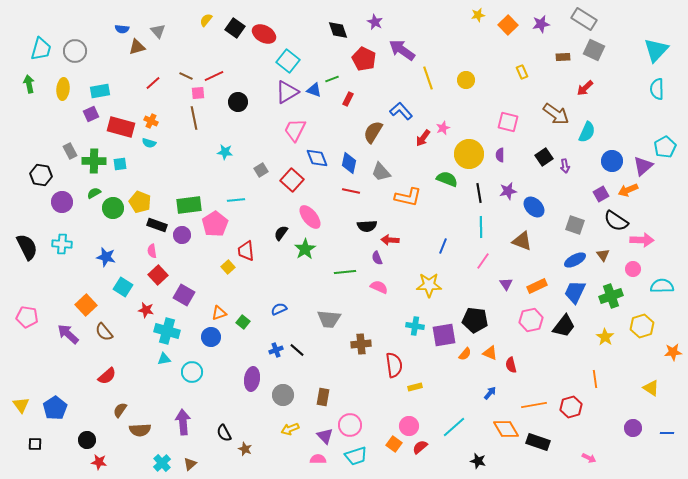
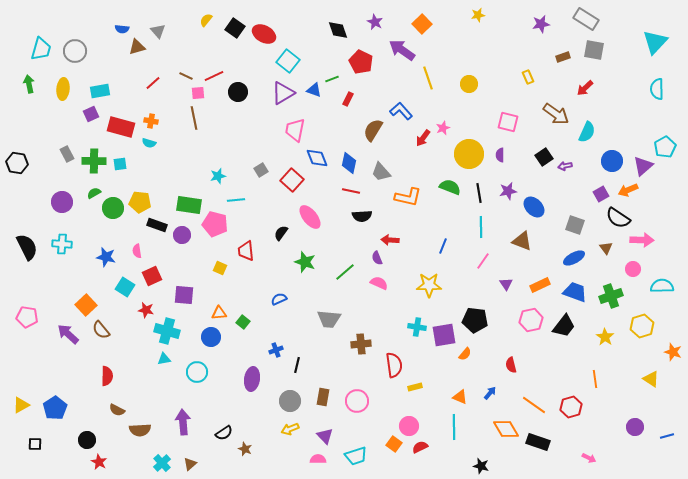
gray rectangle at (584, 19): moved 2 px right
orange square at (508, 25): moved 86 px left, 1 px up
gray square at (594, 50): rotated 15 degrees counterclockwise
cyan triangle at (656, 50): moved 1 px left, 8 px up
brown rectangle at (563, 57): rotated 16 degrees counterclockwise
red pentagon at (364, 59): moved 3 px left, 3 px down
yellow rectangle at (522, 72): moved 6 px right, 5 px down
yellow circle at (466, 80): moved 3 px right, 4 px down
purple triangle at (287, 92): moved 4 px left, 1 px down
black circle at (238, 102): moved 10 px up
orange cross at (151, 121): rotated 16 degrees counterclockwise
pink trapezoid at (295, 130): rotated 15 degrees counterclockwise
brown semicircle at (373, 132): moved 2 px up
gray rectangle at (70, 151): moved 3 px left, 3 px down
cyan star at (225, 152): moved 7 px left, 24 px down; rotated 21 degrees counterclockwise
purple arrow at (565, 166): rotated 88 degrees clockwise
black hexagon at (41, 175): moved 24 px left, 12 px up
green semicircle at (447, 179): moved 3 px right, 8 px down
yellow pentagon at (140, 202): rotated 15 degrees counterclockwise
green rectangle at (189, 205): rotated 15 degrees clockwise
black semicircle at (616, 221): moved 2 px right, 3 px up
pink pentagon at (215, 224): rotated 25 degrees counterclockwise
black semicircle at (367, 226): moved 5 px left, 10 px up
green star at (305, 249): moved 13 px down; rotated 20 degrees counterclockwise
pink semicircle at (152, 251): moved 15 px left
brown triangle at (603, 255): moved 3 px right, 7 px up
blue ellipse at (575, 260): moved 1 px left, 2 px up
yellow square at (228, 267): moved 8 px left, 1 px down; rotated 24 degrees counterclockwise
green line at (345, 272): rotated 35 degrees counterclockwise
red square at (158, 275): moved 6 px left, 1 px down; rotated 18 degrees clockwise
orange rectangle at (537, 286): moved 3 px right, 1 px up
cyan square at (123, 287): moved 2 px right
pink semicircle at (379, 287): moved 4 px up
blue trapezoid at (575, 292): rotated 85 degrees clockwise
purple square at (184, 295): rotated 25 degrees counterclockwise
blue semicircle at (279, 309): moved 10 px up
orange triangle at (219, 313): rotated 14 degrees clockwise
cyan cross at (415, 326): moved 2 px right, 1 px down
brown semicircle at (104, 332): moved 3 px left, 2 px up
black line at (297, 350): moved 15 px down; rotated 63 degrees clockwise
orange star at (673, 352): rotated 24 degrees clockwise
orange triangle at (490, 353): moved 30 px left, 44 px down
cyan circle at (192, 372): moved 5 px right
red semicircle at (107, 376): rotated 48 degrees counterclockwise
yellow triangle at (651, 388): moved 9 px up
gray circle at (283, 395): moved 7 px right, 6 px down
yellow triangle at (21, 405): rotated 36 degrees clockwise
orange line at (534, 405): rotated 45 degrees clockwise
brown semicircle at (120, 410): moved 3 px left; rotated 98 degrees counterclockwise
pink circle at (350, 425): moved 7 px right, 24 px up
cyan line at (454, 427): rotated 50 degrees counterclockwise
purple circle at (633, 428): moved 2 px right, 1 px up
black semicircle at (224, 433): rotated 96 degrees counterclockwise
blue line at (667, 433): moved 3 px down; rotated 16 degrees counterclockwise
red semicircle at (420, 447): rotated 14 degrees clockwise
black star at (478, 461): moved 3 px right, 5 px down
red star at (99, 462): rotated 21 degrees clockwise
